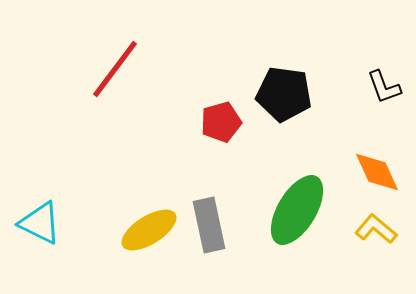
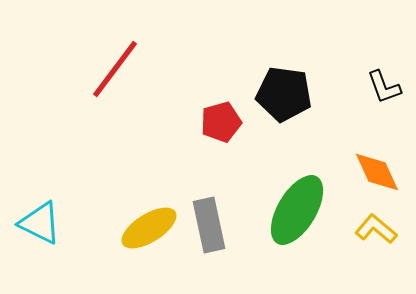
yellow ellipse: moved 2 px up
